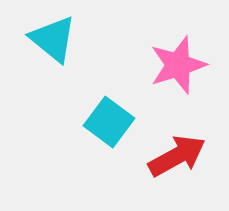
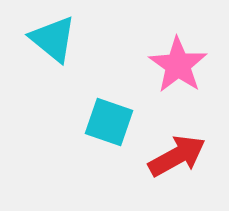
pink star: rotated 20 degrees counterclockwise
cyan square: rotated 18 degrees counterclockwise
